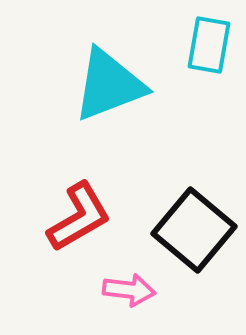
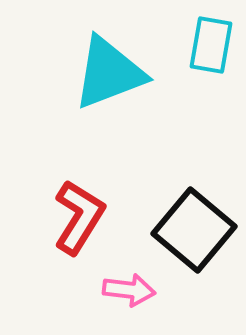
cyan rectangle: moved 2 px right
cyan triangle: moved 12 px up
red L-shape: rotated 28 degrees counterclockwise
